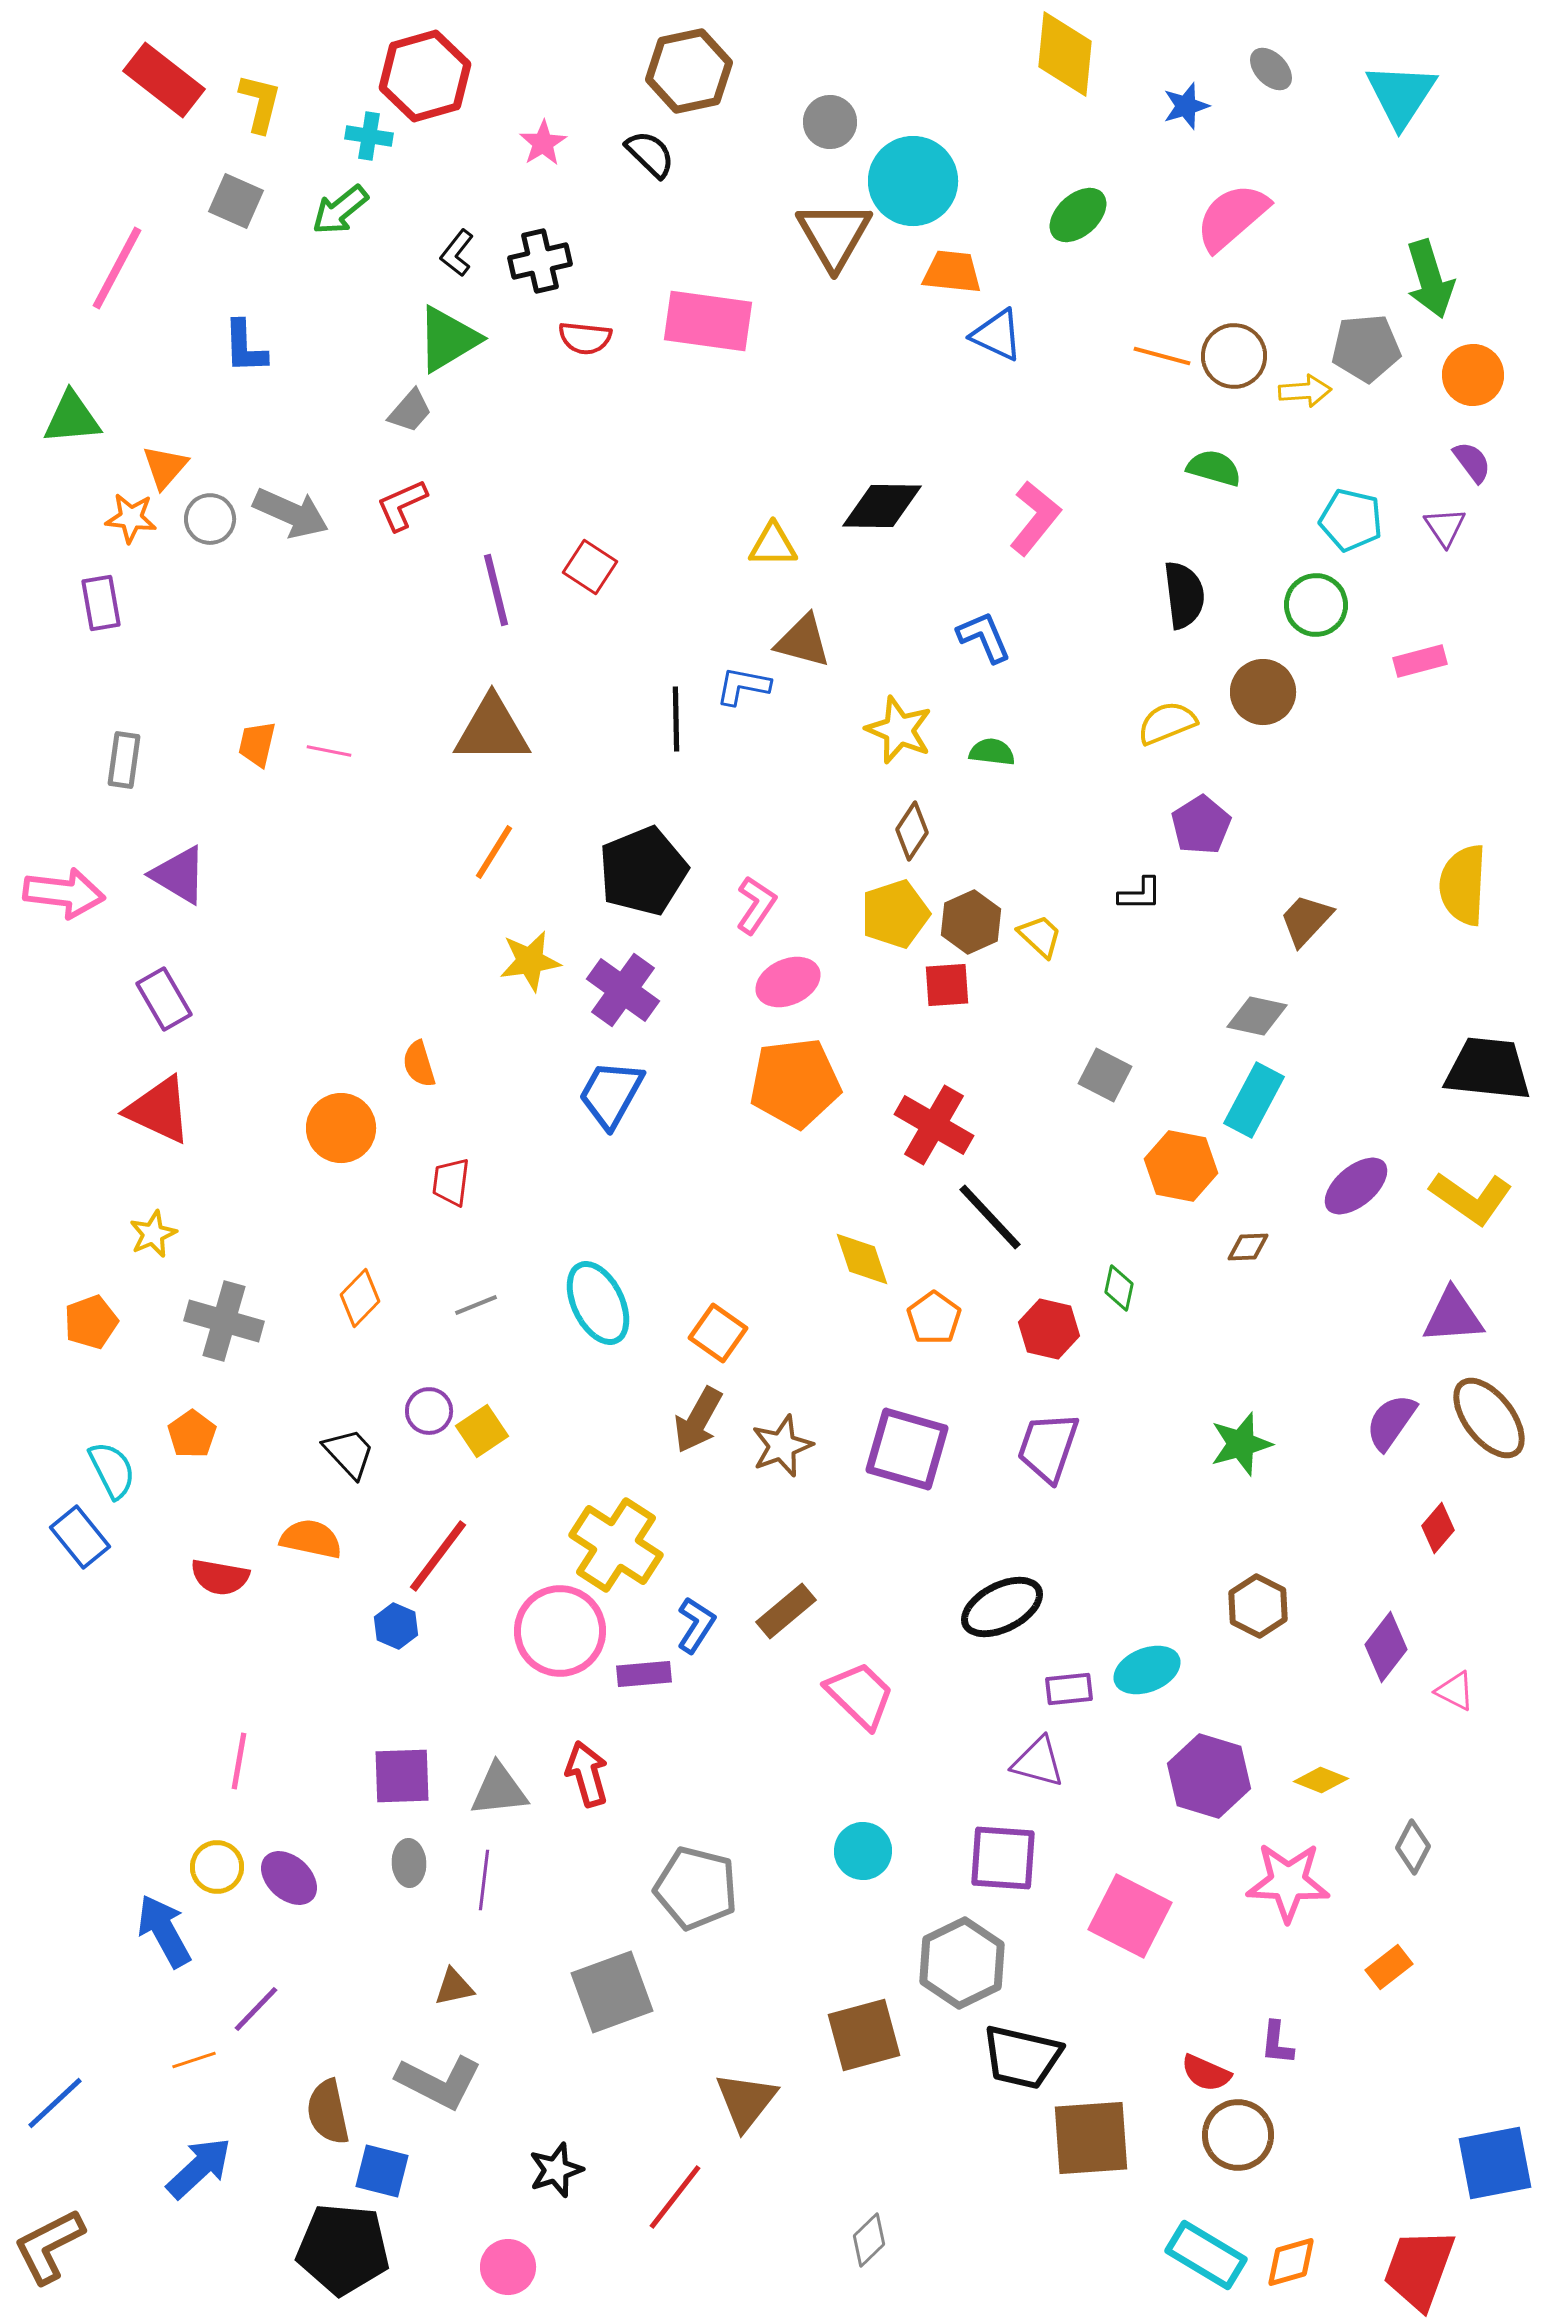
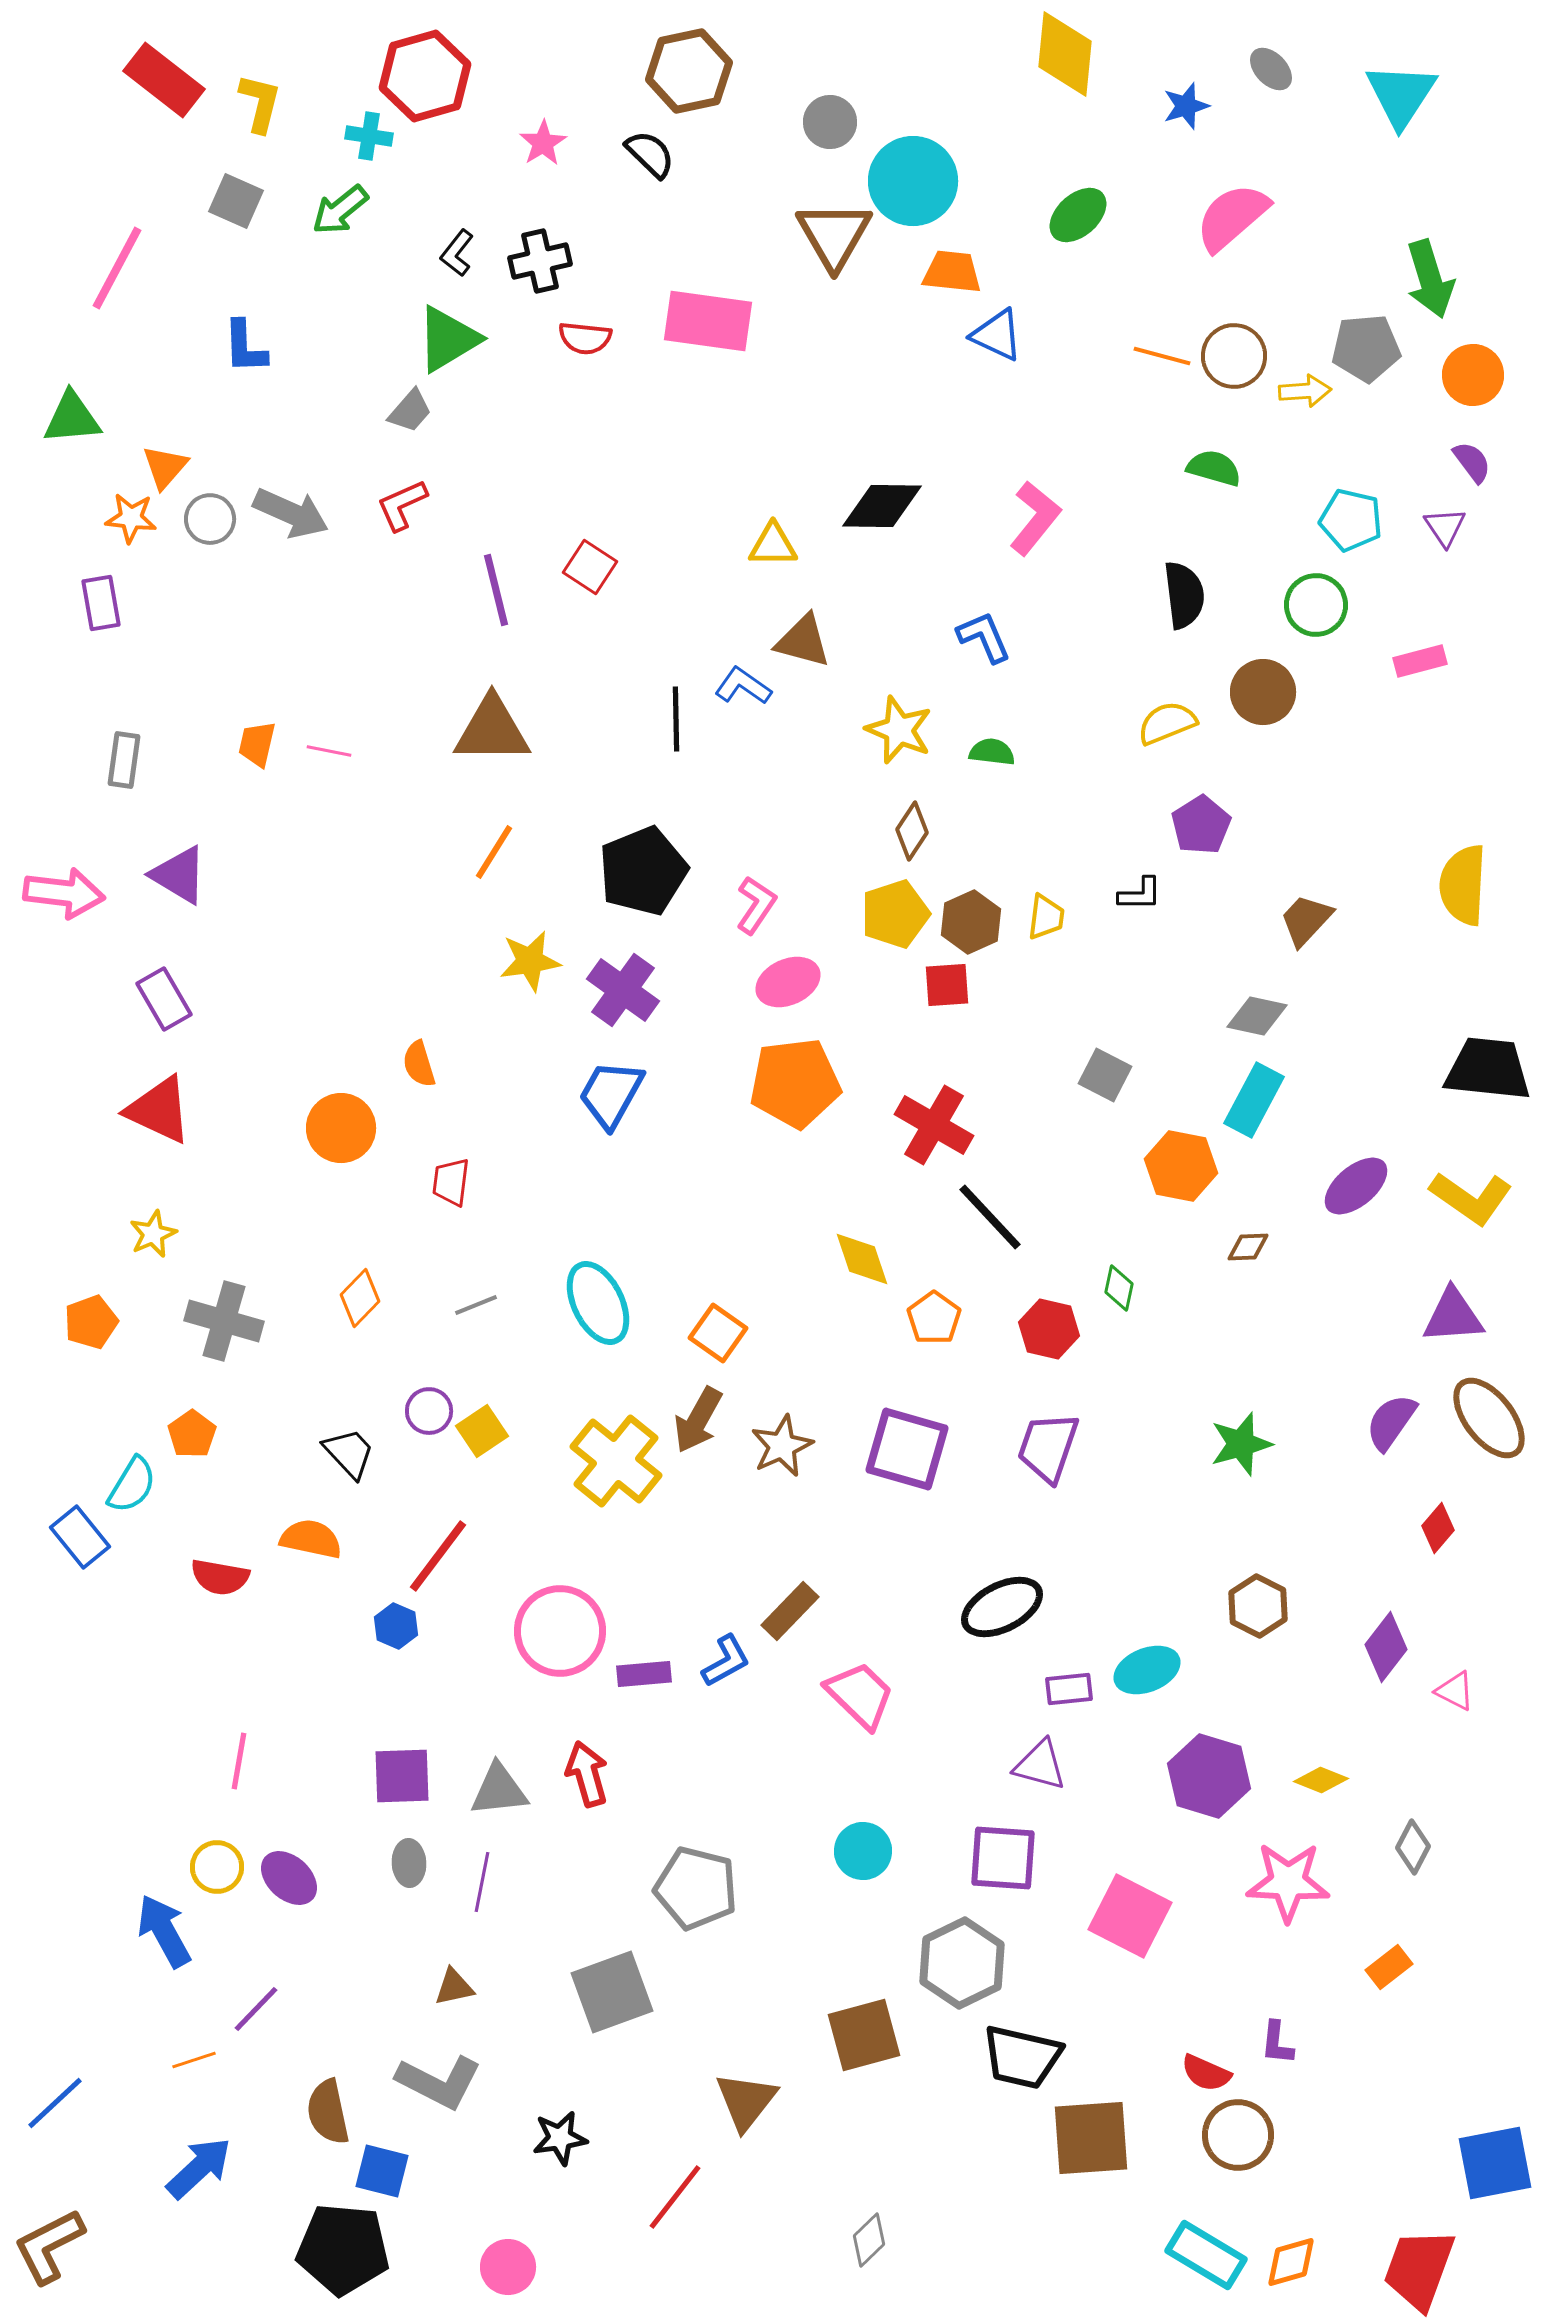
blue L-shape at (743, 686): rotated 24 degrees clockwise
yellow trapezoid at (1040, 936): moved 6 px right, 19 px up; rotated 54 degrees clockwise
brown star at (782, 1446): rotated 4 degrees counterclockwise
cyan semicircle at (112, 1470): moved 20 px right, 15 px down; rotated 58 degrees clockwise
yellow cross at (616, 1545): moved 84 px up; rotated 6 degrees clockwise
brown rectangle at (786, 1611): moved 4 px right; rotated 6 degrees counterclockwise
blue L-shape at (696, 1625): moved 30 px right, 36 px down; rotated 28 degrees clockwise
purple triangle at (1038, 1762): moved 2 px right, 3 px down
purple line at (484, 1880): moved 2 px left, 2 px down; rotated 4 degrees clockwise
black star at (556, 2170): moved 4 px right, 32 px up; rotated 10 degrees clockwise
